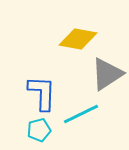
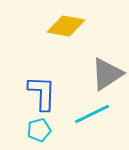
yellow diamond: moved 12 px left, 13 px up
cyan line: moved 11 px right
